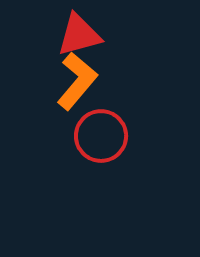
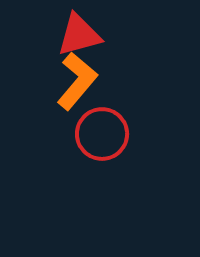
red circle: moved 1 px right, 2 px up
